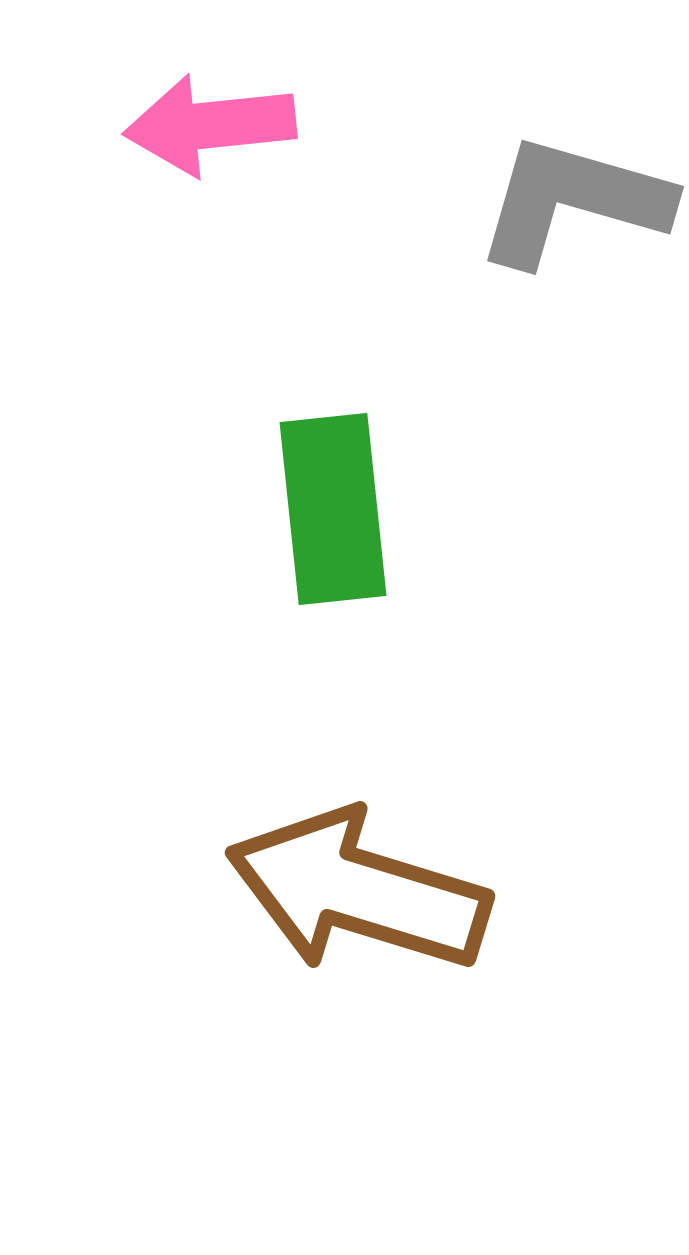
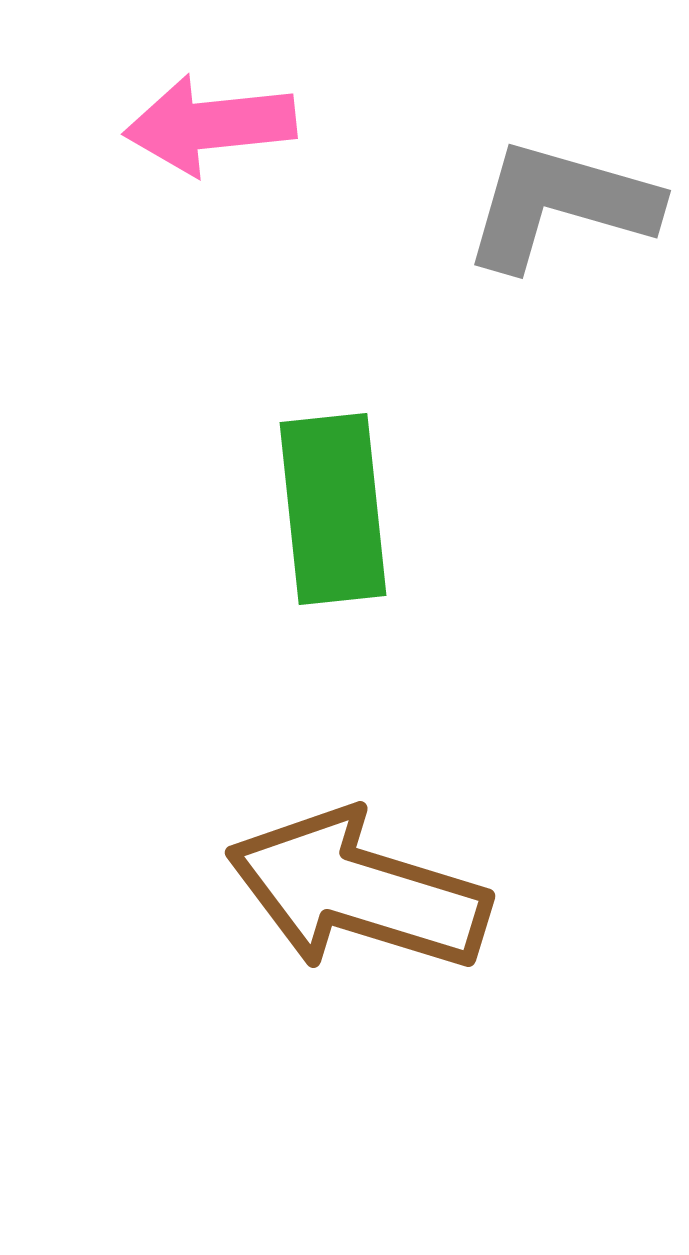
gray L-shape: moved 13 px left, 4 px down
